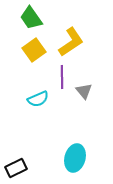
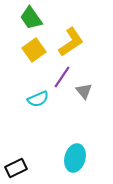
purple line: rotated 35 degrees clockwise
